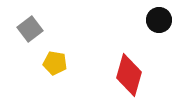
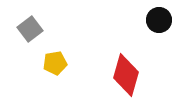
yellow pentagon: rotated 20 degrees counterclockwise
red diamond: moved 3 px left
